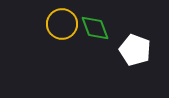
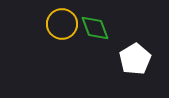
white pentagon: moved 9 px down; rotated 20 degrees clockwise
